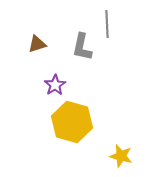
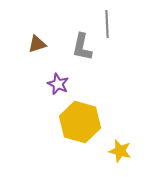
purple star: moved 3 px right, 1 px up; rotated 15 degrees counterclockwise
yellow hexagon: moved 8 px right
yellow star: moved 1 px left, 5 px up
